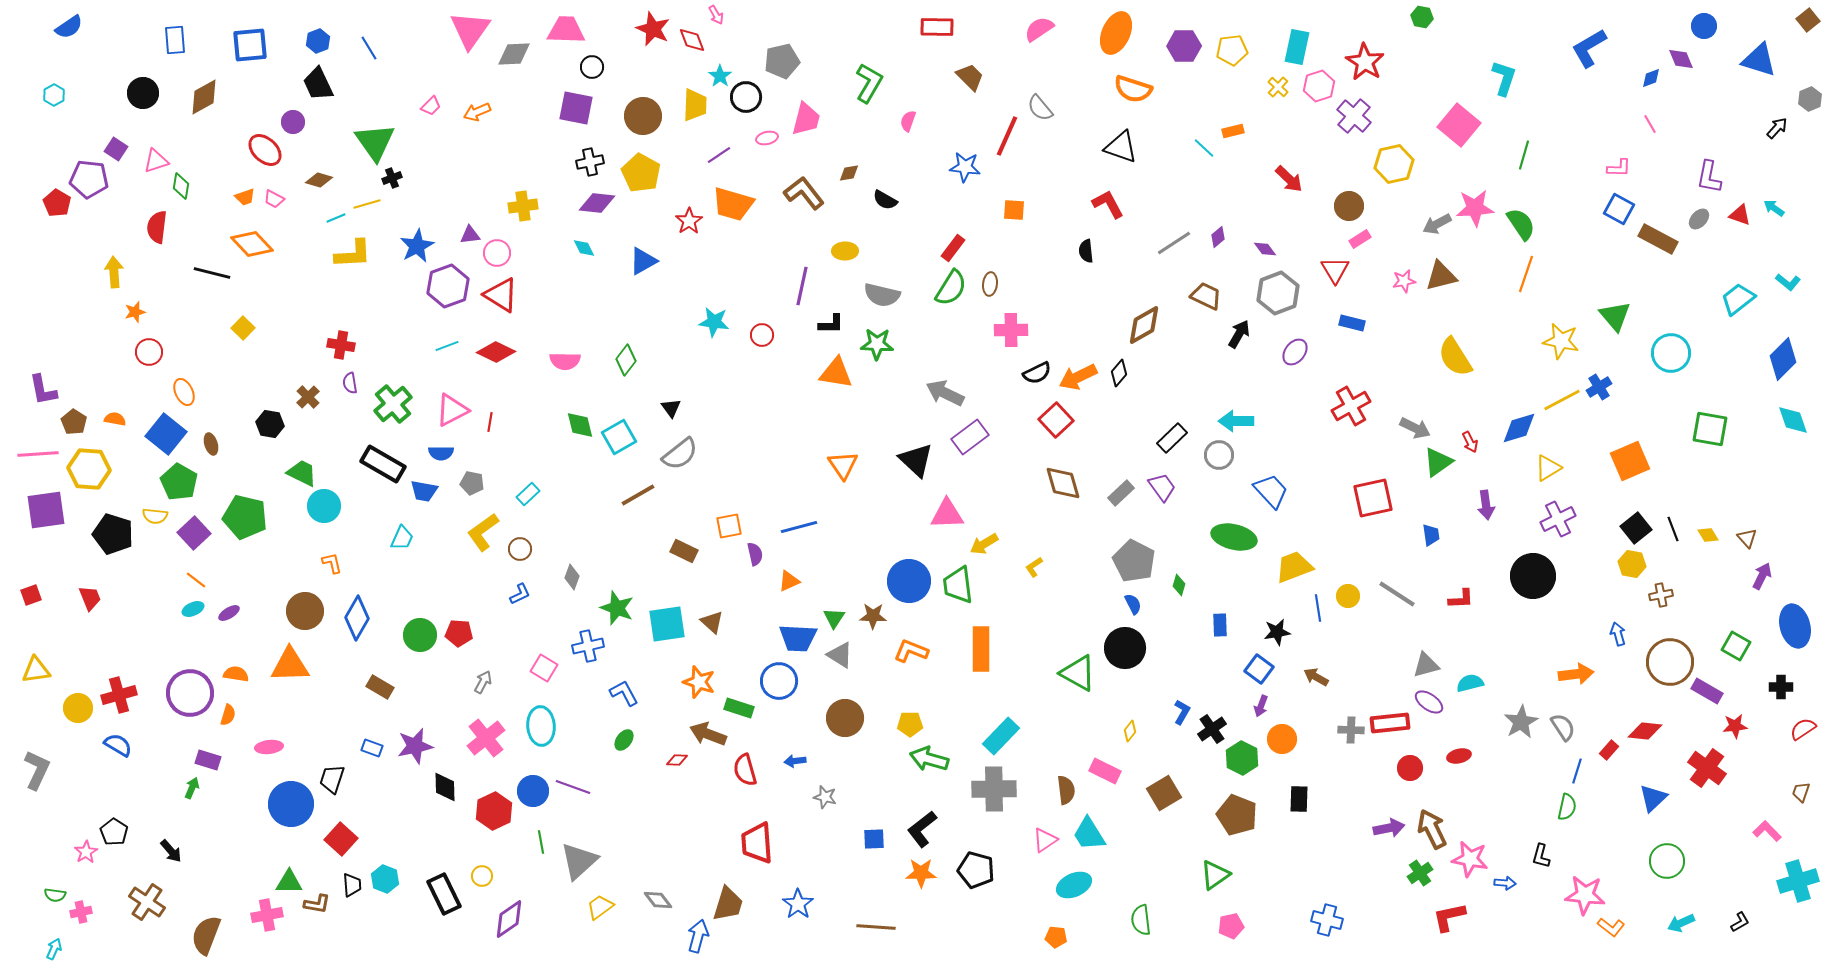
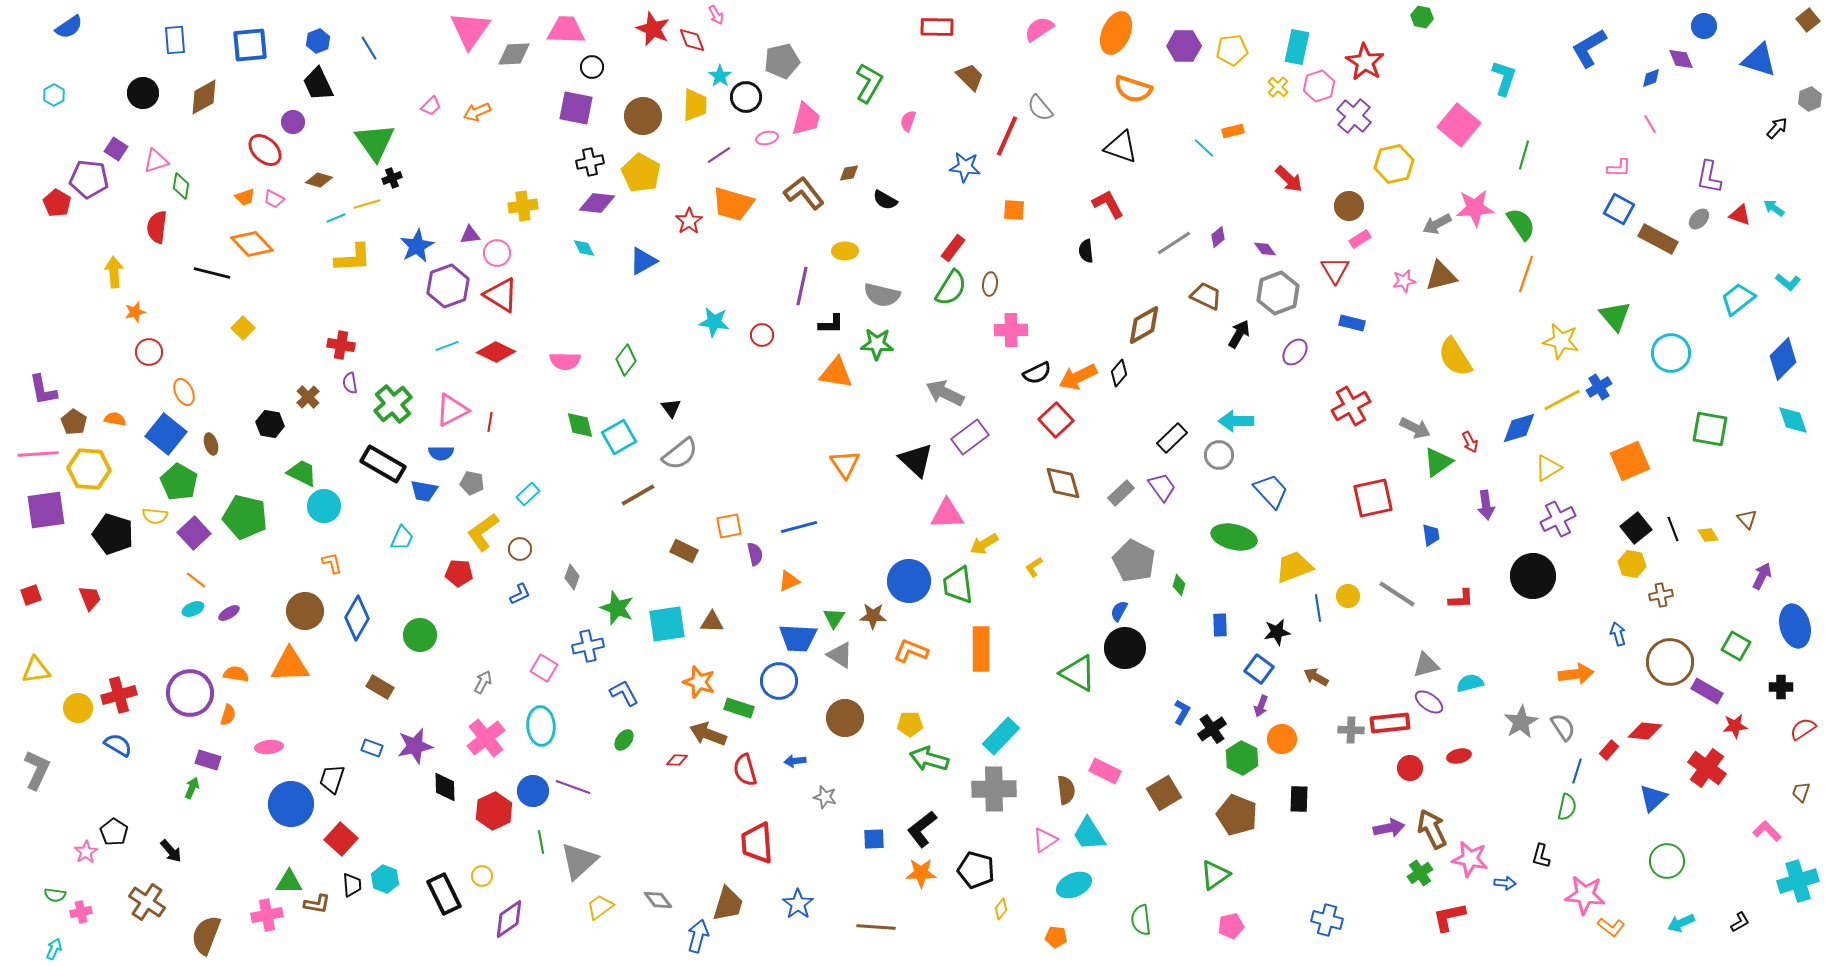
yellow L-shape at (353, 254): moved 4 px down
orange triangle at (843, 465): moved 2 px right, 1 px up
brown triangle at (1747, 538): moved 19 px up
blue semicircle at (1133, 604): moved 14 px left, 7 px down; rotated 125 degrees counterclockwise
brown triangle at (712, 622): rotated 40 degrees counterclockwise
red pentagon at (459, 633): moved 60 px up
yellow diamond at (1130, 731): moved 129 px left, 178 px down
